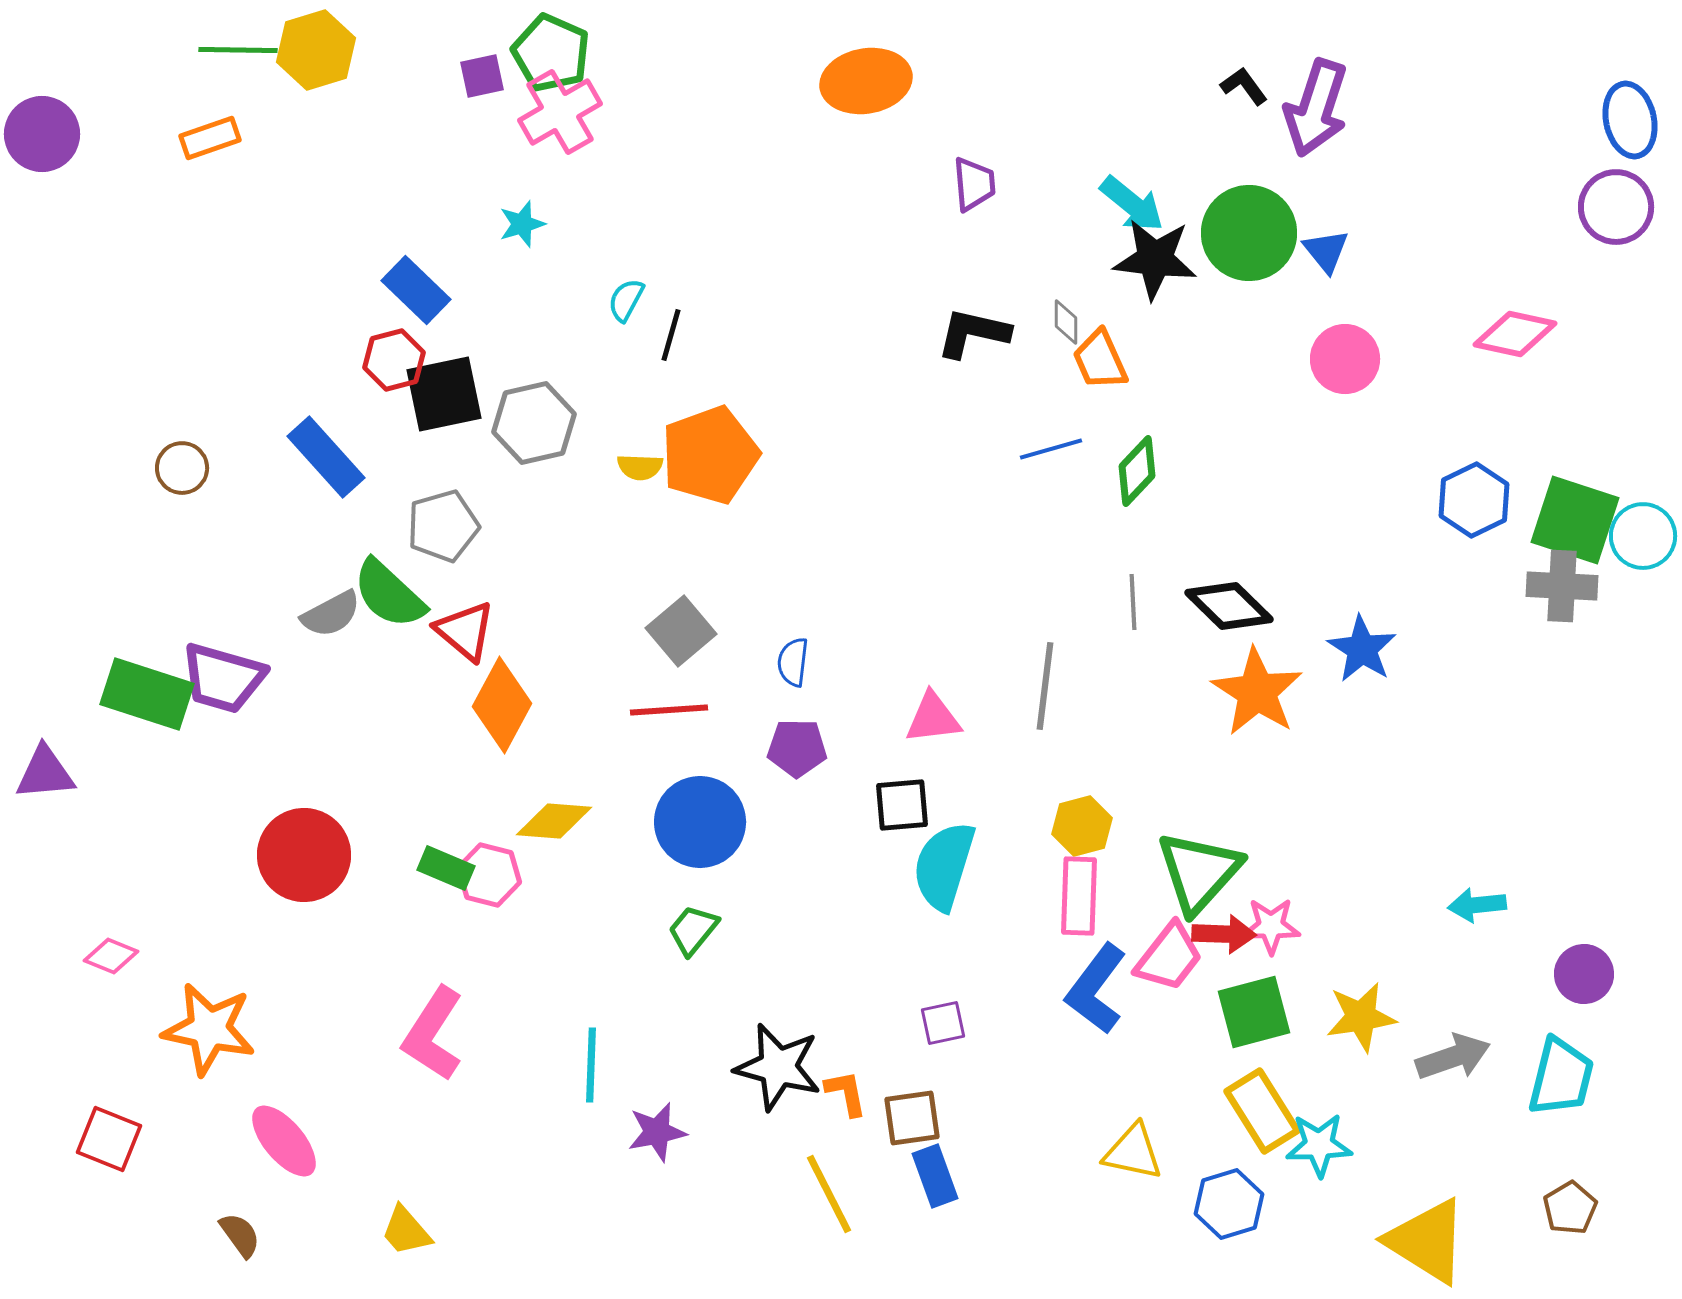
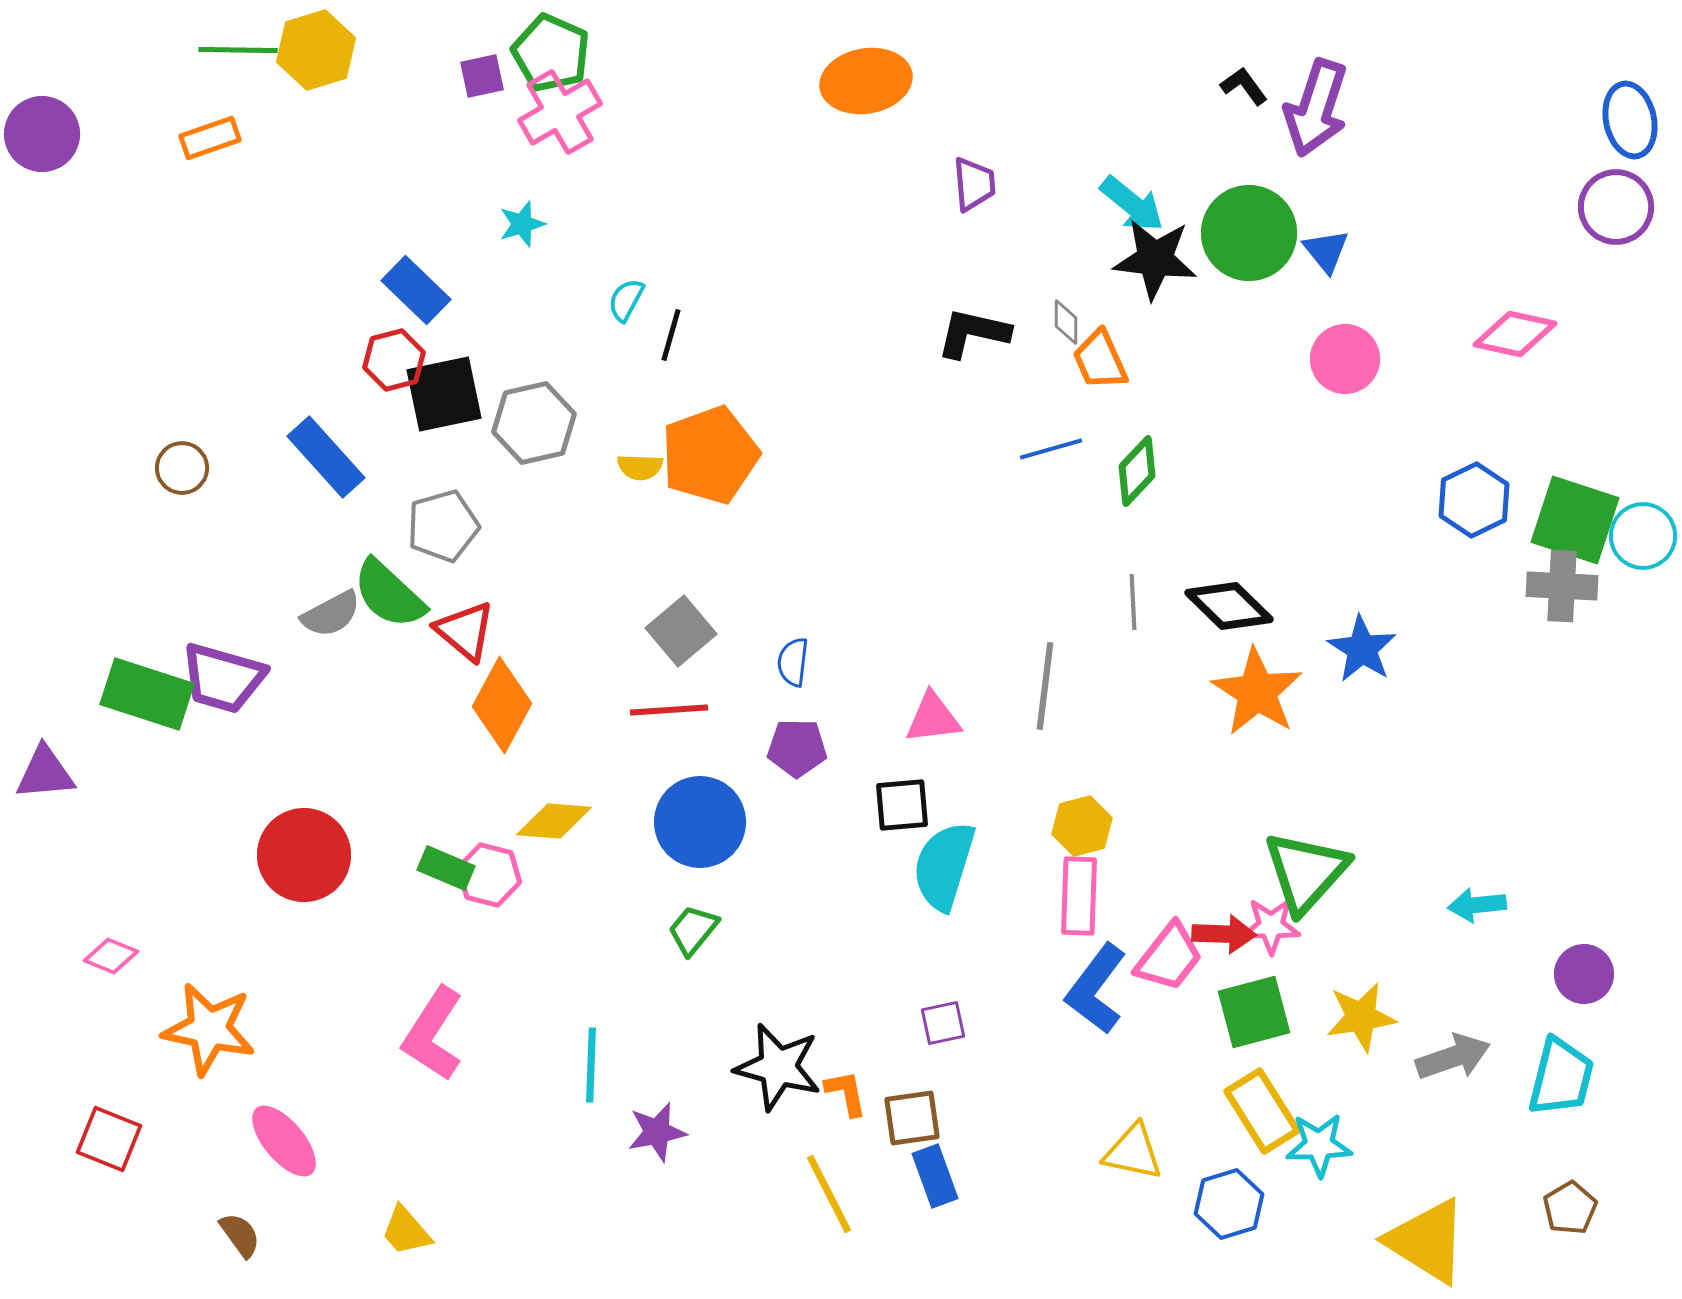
green triangle at (1199, 872): moved 107 px right
